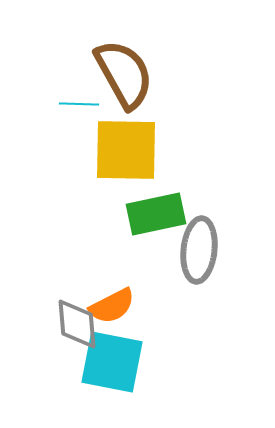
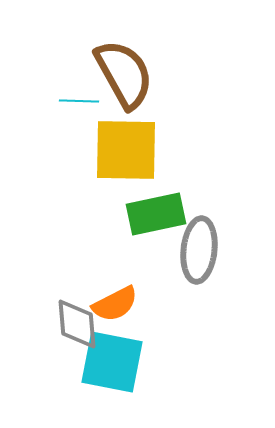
cyan line: moved 3 px up
orange semicircle: moved 3 px right, 2 px up
